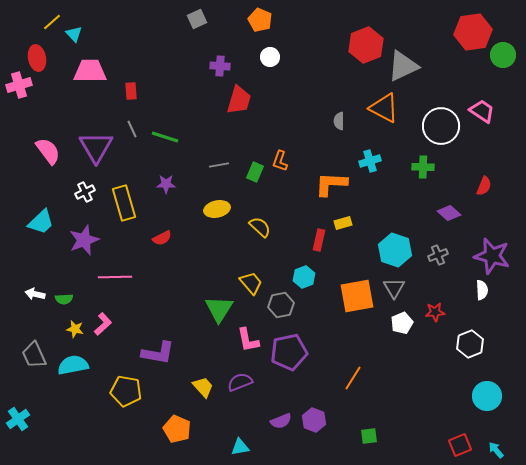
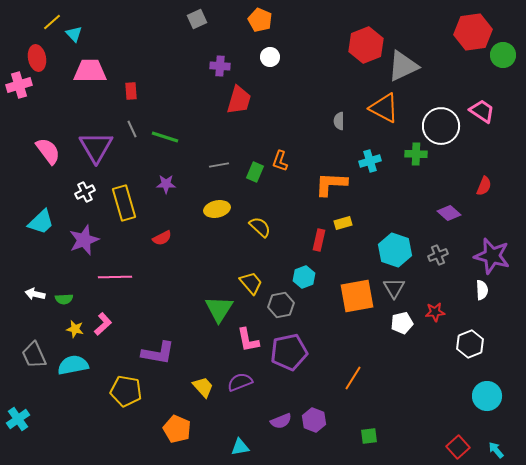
green cross at (423, 167): moved 7 px left, 13 px up
white pentagon at (402, 323): rotated 10 degrees clockwise
red square at (460, 445): moved 2 px left, 2 px down; rotated 20 degrees counterclockwise
